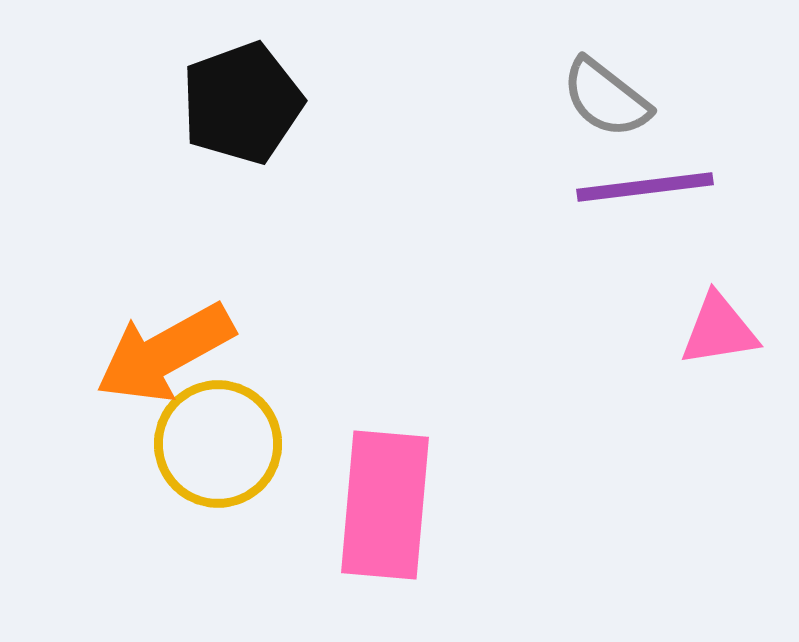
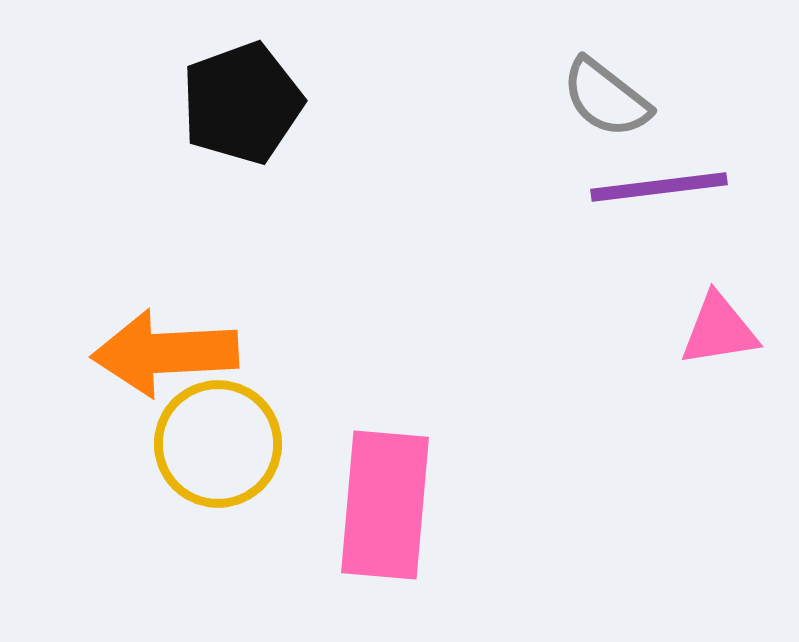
purple line: moved 14 px right
orange arrow: rotated 26 degrees clockwise
